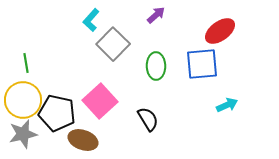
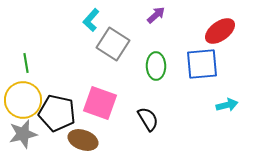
gray square: rotated 12 degrees counterclockwise
pink square: moved 2 px down; rotated 28 degrees counterclockwise
cyan arrow: rotated 10 degrees clockwise
